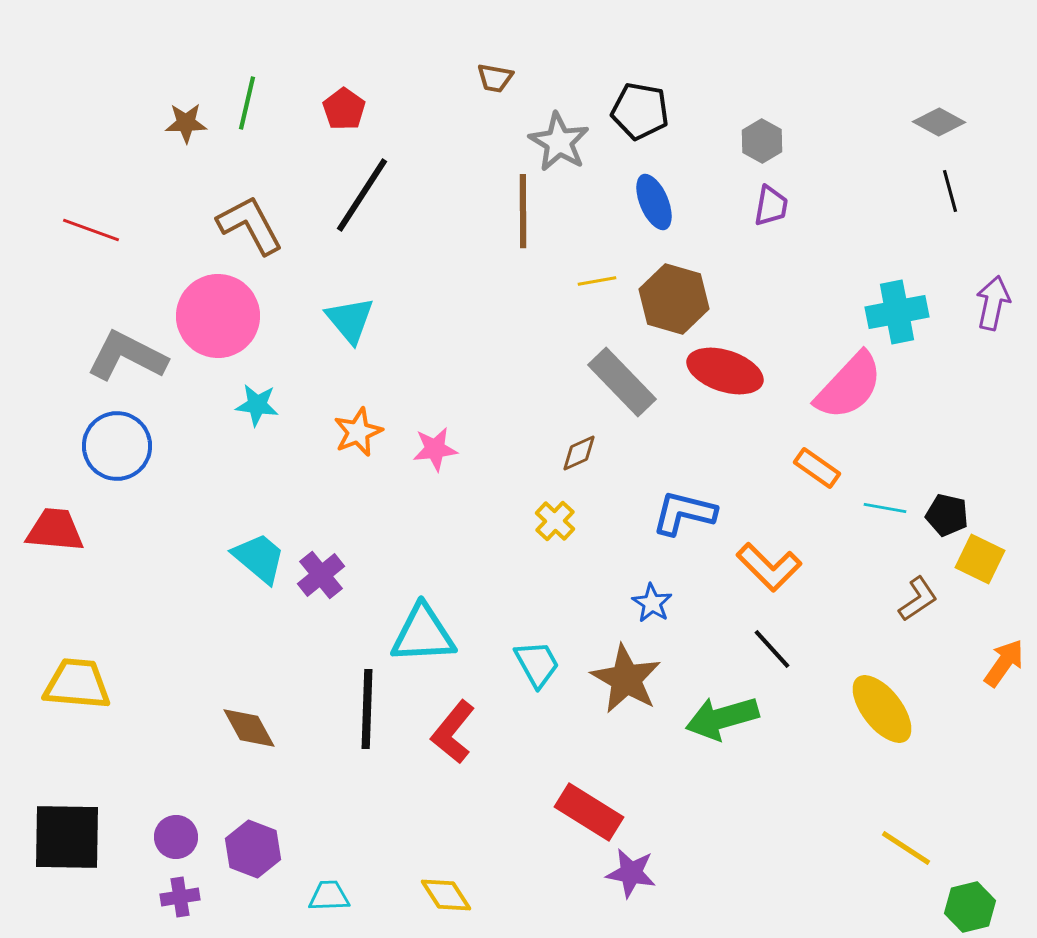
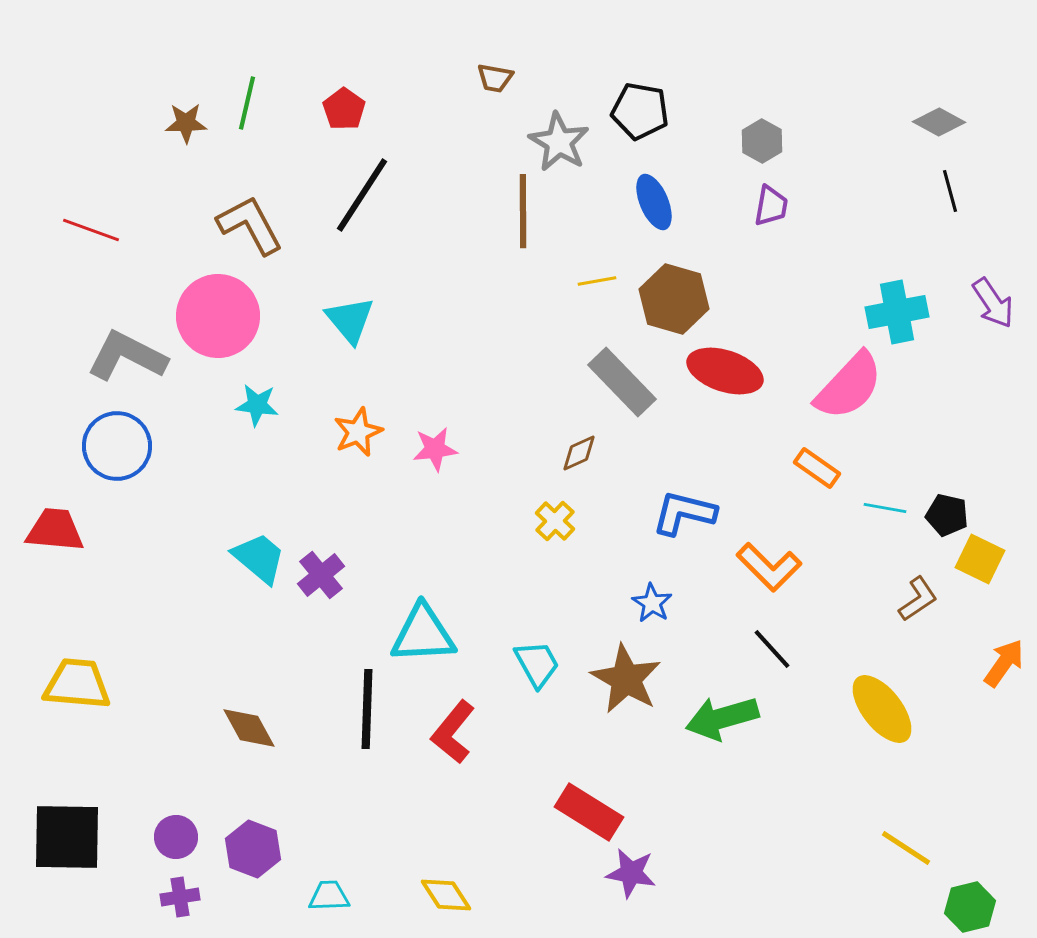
purple arrow at (993, 303): rotated 134 degrees clockwise
